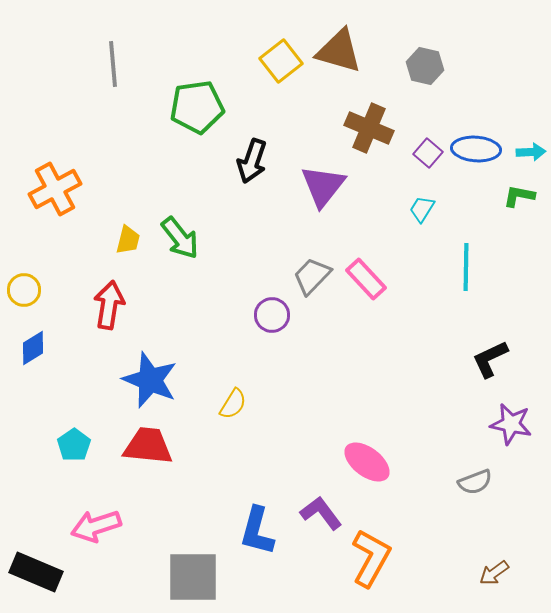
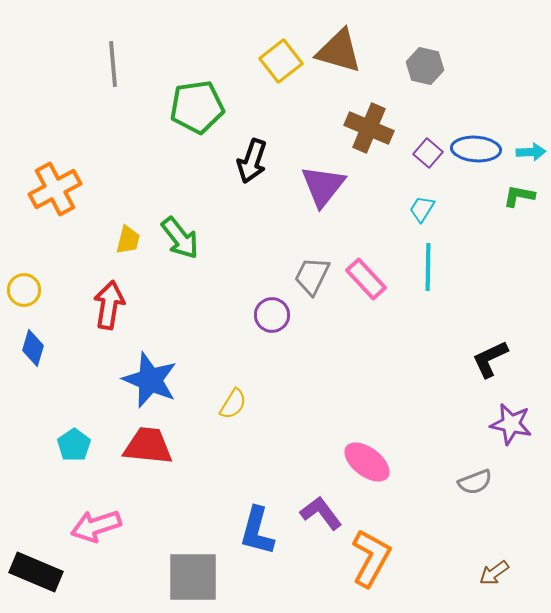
cyan line: moved 38 px left
gray trapezoid: rotated 18 degrees counterclockwise
blue diamond: rotated 42 degrees counterclockwise
